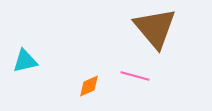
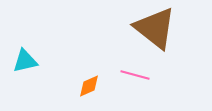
brown triangle: rotated 12 degrees counterclockwise
pink line: moved 1 px up
